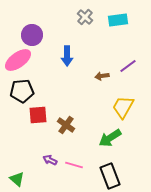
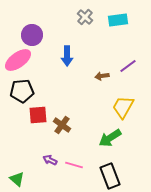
brown cross: moved 4 px left
